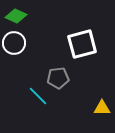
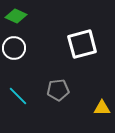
white circle: moved 5 px down
gray pentagon: moved 12 px down
cyan line: moved 20 px left
